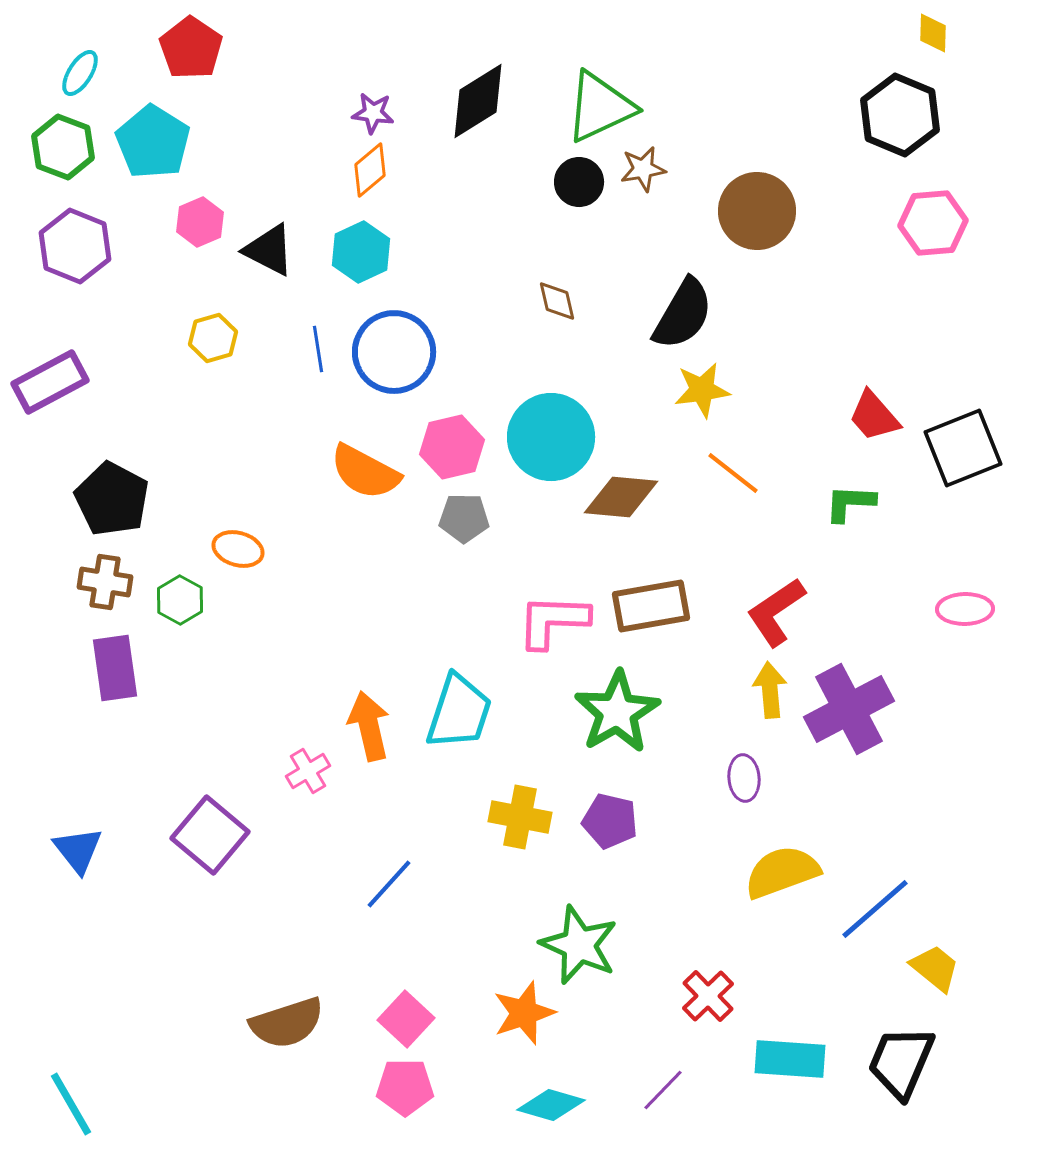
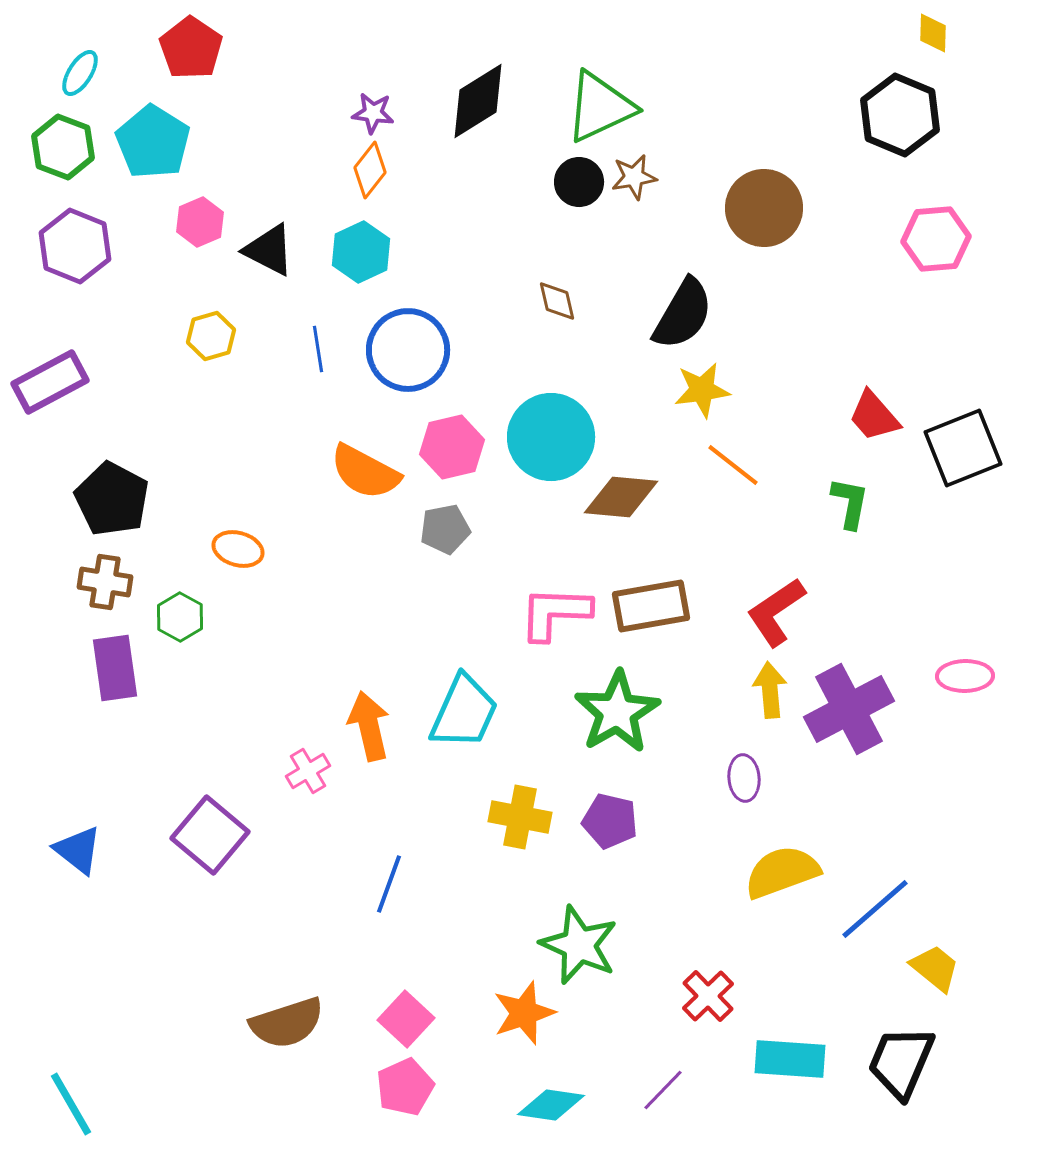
brown star at (643, 169): moved 9 px left, 8 px down
orange diamond at (370, 170): rotated 12 degrees counterclockwise
brown circle at (757, 211): moved 7 px right, 3 px up
pink hexagon at (933, 223): moved 3 px right, 16 px down
yellow hexagon at (213, 338): moved 2 px left, 2 px up
blue circle at (394, 352): moved 14 px right, 2 px up
orange line at (733, 473): moved 8 px up
green L-shape at (850, 503): rotated 98 degrees clockwise
gray pentagon at (464, 518): moved 19 px left, 11 px down; rotated 12 degrees counterclockwise
green hexagon at (180, 600): moved 17 px down
pink ellipse at (965, 609): moved 67 px down
pink L-shape at (553, 621): moved 2 px right, 8 px up
cyan trapezoid at (459, 712): moved 5 px right; rotated 6 degrees clockwise
blue triangle at (78, 850): rotated 14 degrees counterclockwise
blue line at (389, 884): rotated 22 degrees counterclockwise
pink pentagon at (405, 1087): rotated 24 degrees counterclockwise
cyan diamond at (551, 1105): rotated 8 degrees counterclockwise
